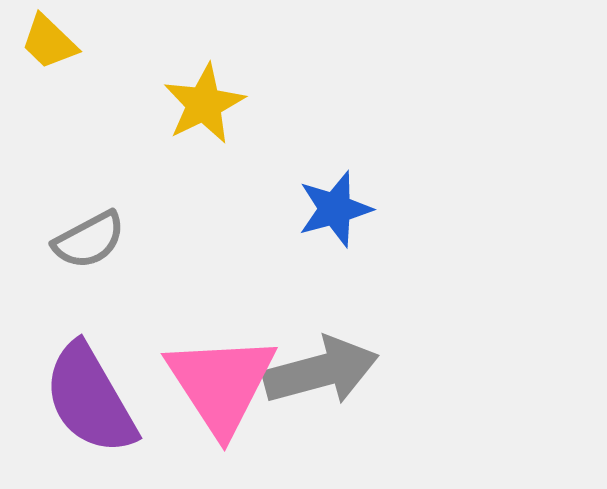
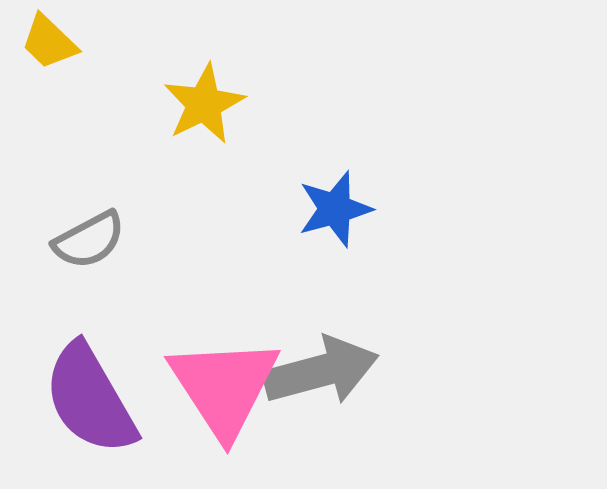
pink triangle: moved 3 px right, 3 px down
